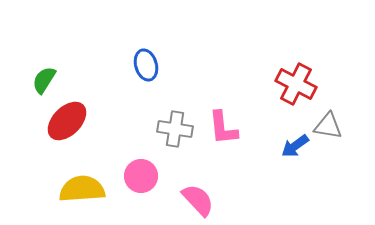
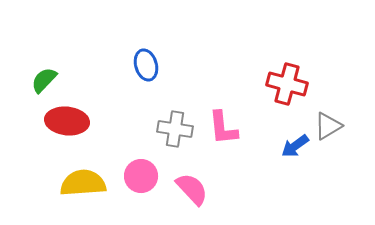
green semicircle: rotated 12 degrees clockwise
red cross: moved 9 px left; rotated 12 degrees counterclockwise
red ellipse: rotated 51 degrees clockwise
gray triangle: rotated 40 degrees counterclockwise
yellow semicircle: moved 1 px right, 6 px up
pink semicircle: moved 6 px left, 11 px up
